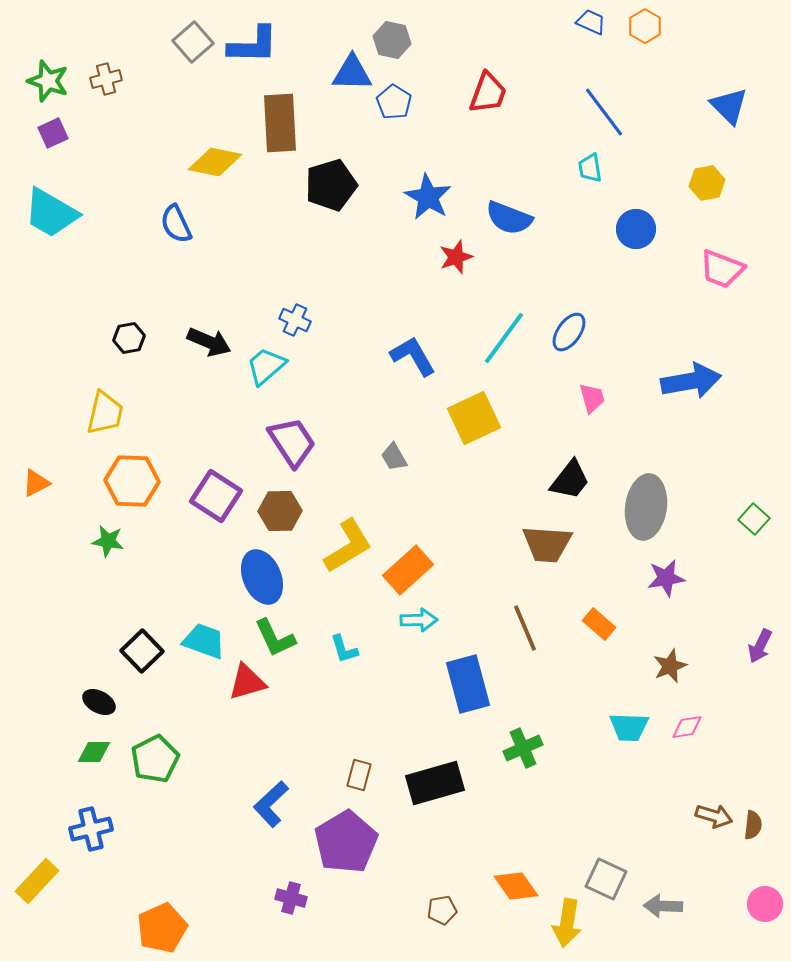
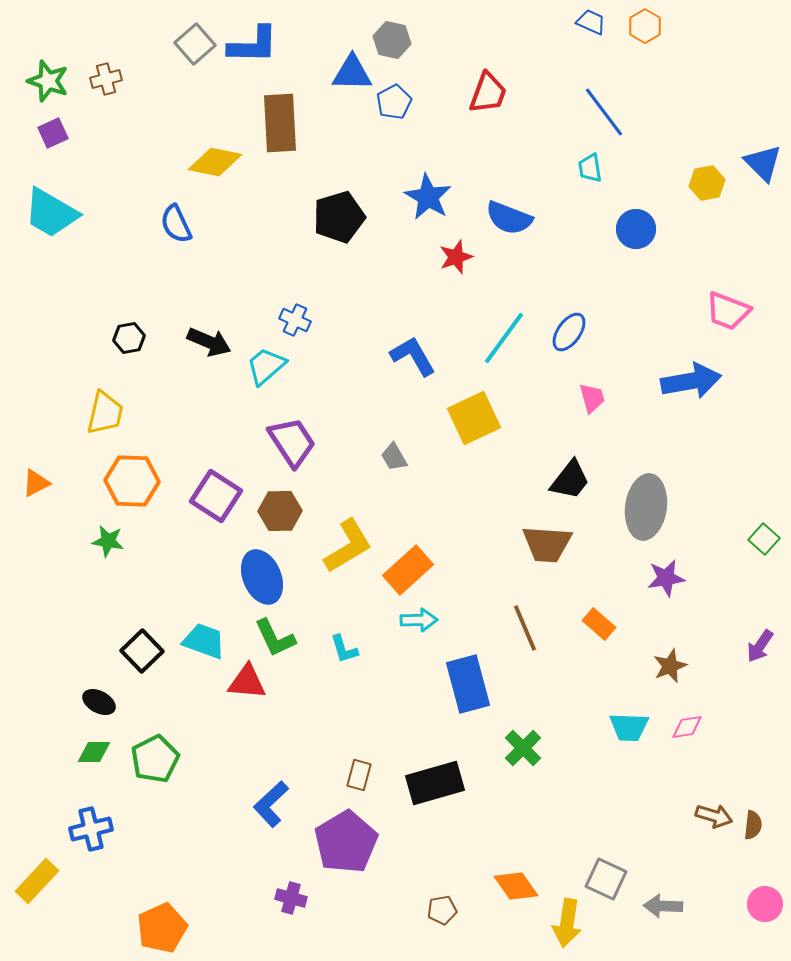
gray square at (193, 42): moved 2 px right, 2 px down
blue pentagon at (394, 102): rotated 12 degrees clockwise
blue triangle at (729, 106): moved 34 px right, 57 px down
black pentagon at (331, 185): moved 8 px right, 32 px down
pink trapezoid at (722, 269): moved 6 px right, 42 px down
green square at (754, 519): moved 10 px right, 20 px down
purple arrow at (760, 646): rotated 8 degrees clockwise
red triangle at (247, 682): rotated 21 degrees clockwise
green cross at (523, 748): rotated 21 degrees counterclockwise
